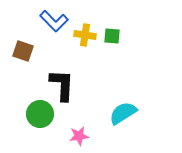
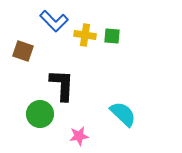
cyan semicircle: moved 1 px down; rotated 76 degrees clockwise
